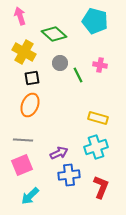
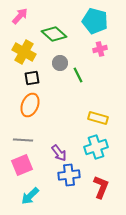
pink arrow: rotated 60 degrees clockwise
pink cross: moved 16 px up; rotated 24 degrees counterclockwise
purple arrow: rotated 78 degrees clockwise
